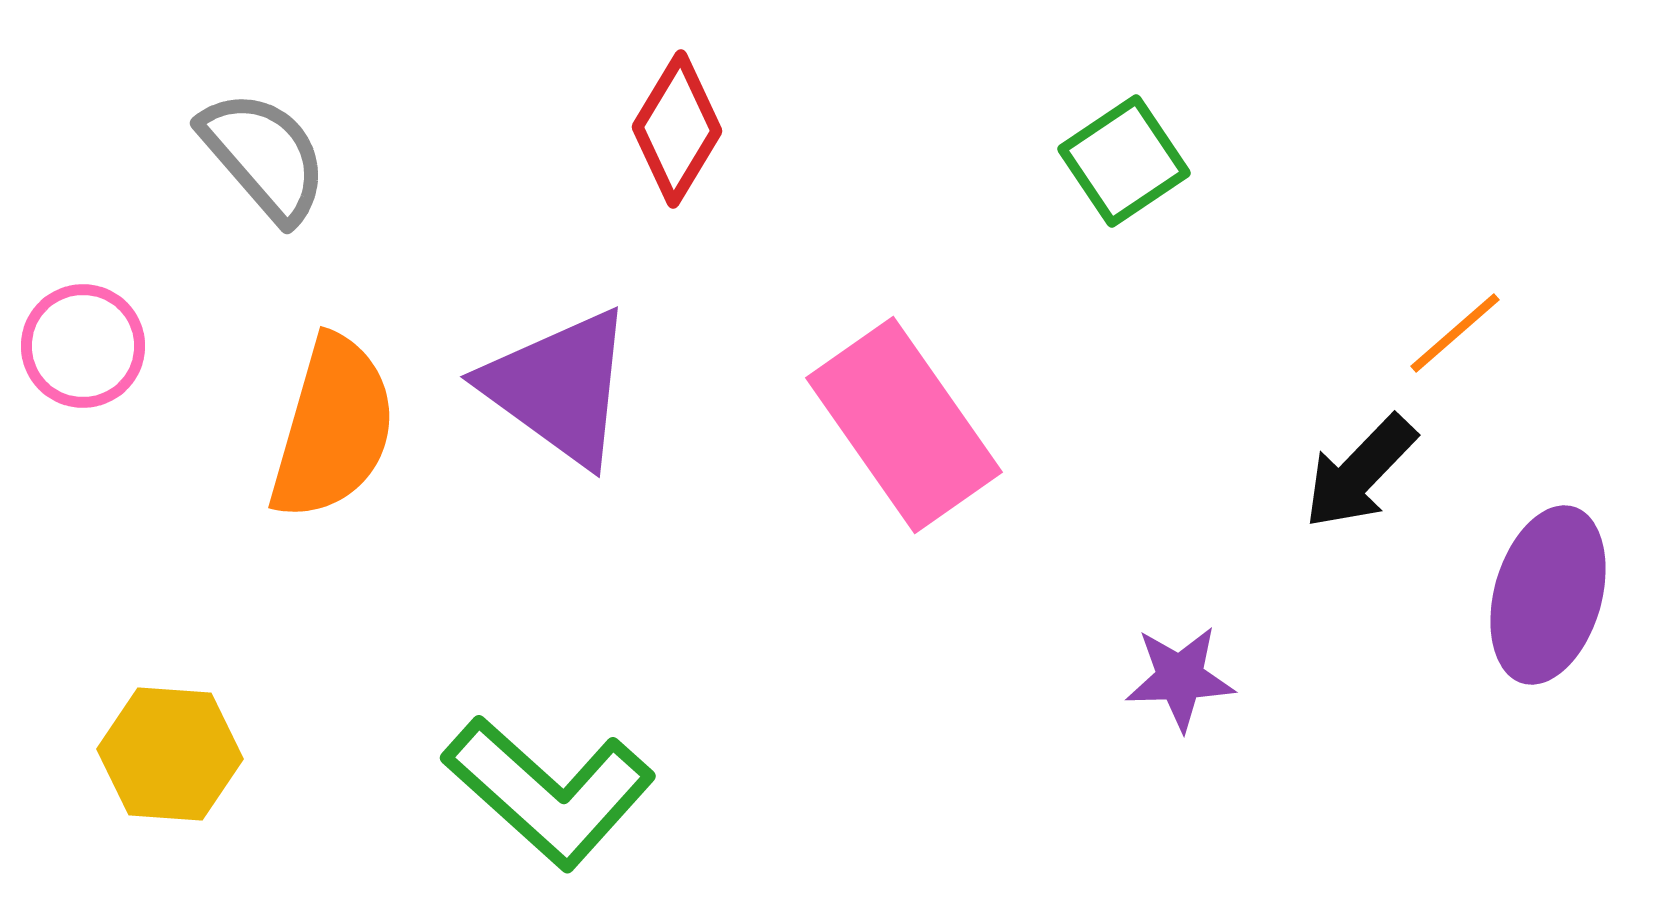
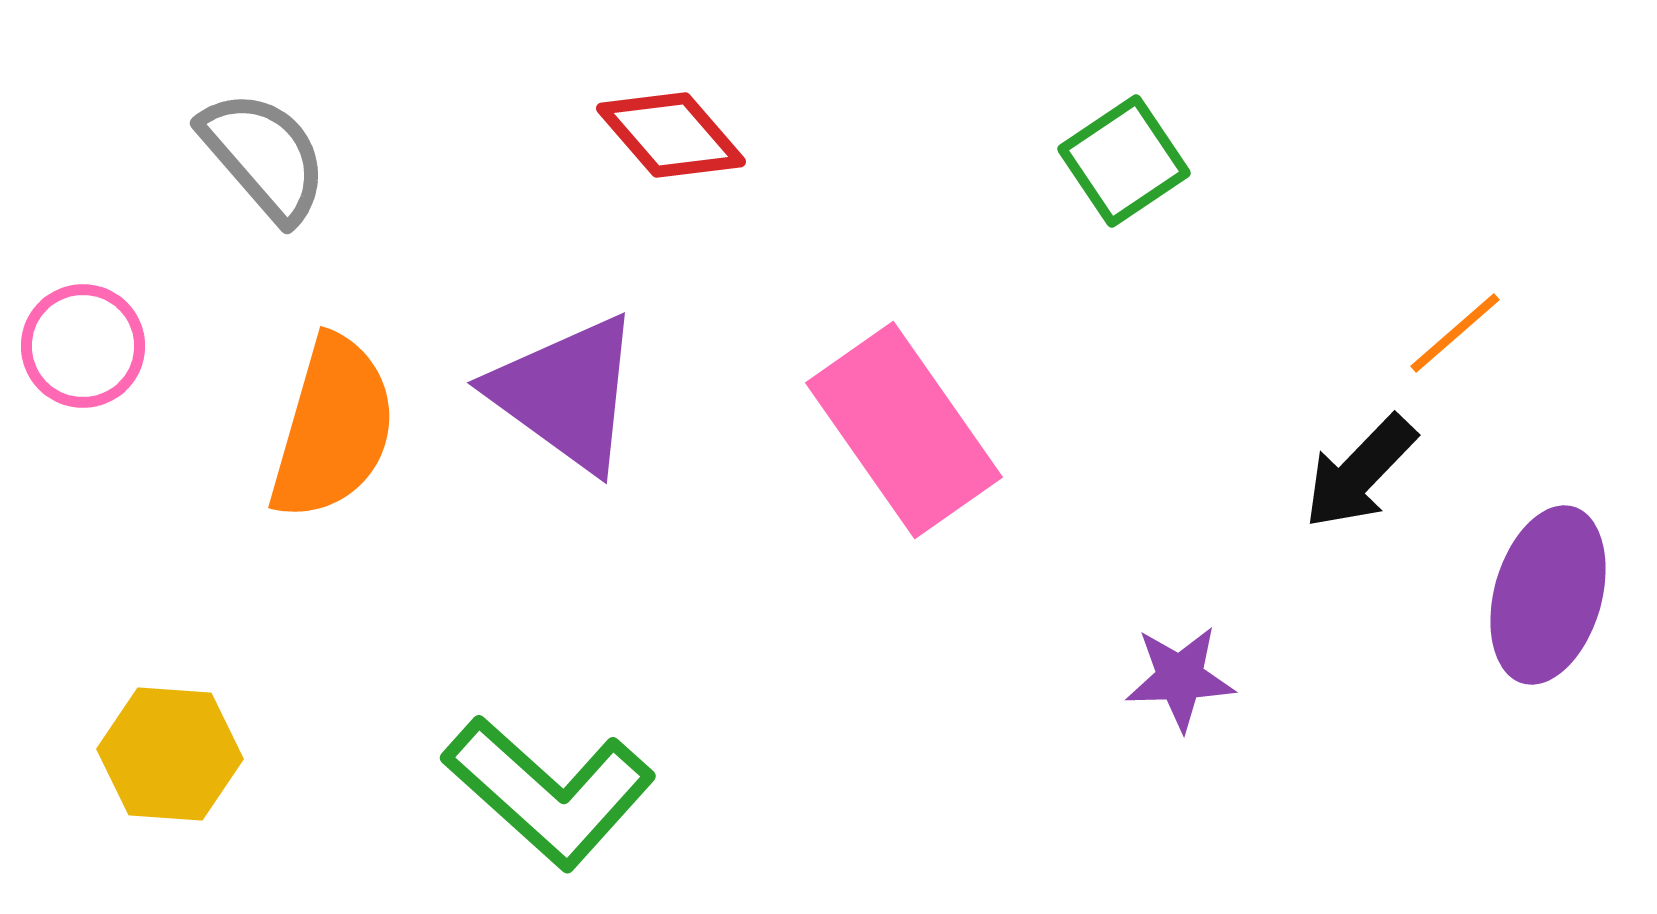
red diamond: moved 6 px left, 6 px down; rotated 72 degrees counterclockwise
purple triangle: moved 7 px right, 6 px down
pink rectangle: moved 5 px down
